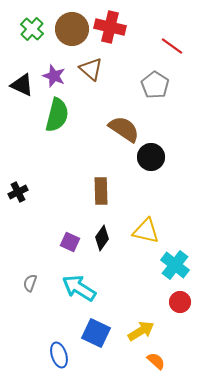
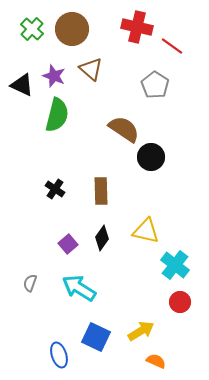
red cross: moved 27 px right
black cross: moved 37 px right, 3 px up; rotated 30 degrees counterclockwise
purple square: moved 2 px left, 2 px down; rotated 24 degrees clockwise
blue square: moved 4 px down
orange semicircle: rotated 18 degrees counterclockwise
